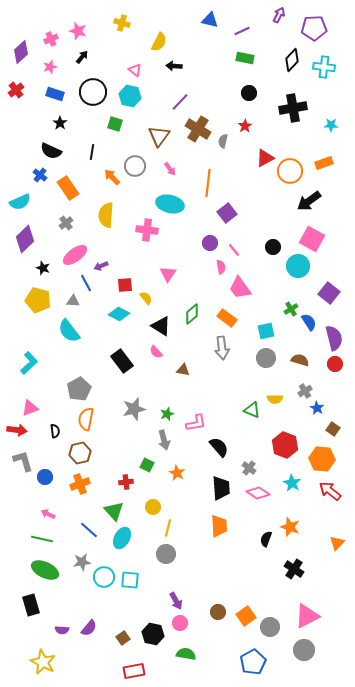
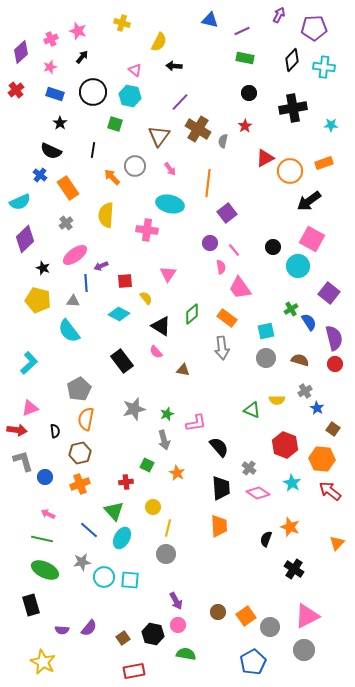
black line at (92, 152): moved 1 px right, 2 px up
blue line at (86, 283): rotated 24 degrees clockwise
red square at (125, 285): moved 4 px up
yellow semicircle at (275, 399): moved 2 px right, 1 px down
pink circle at (180, 623): moved 2 px left, 2 px down
